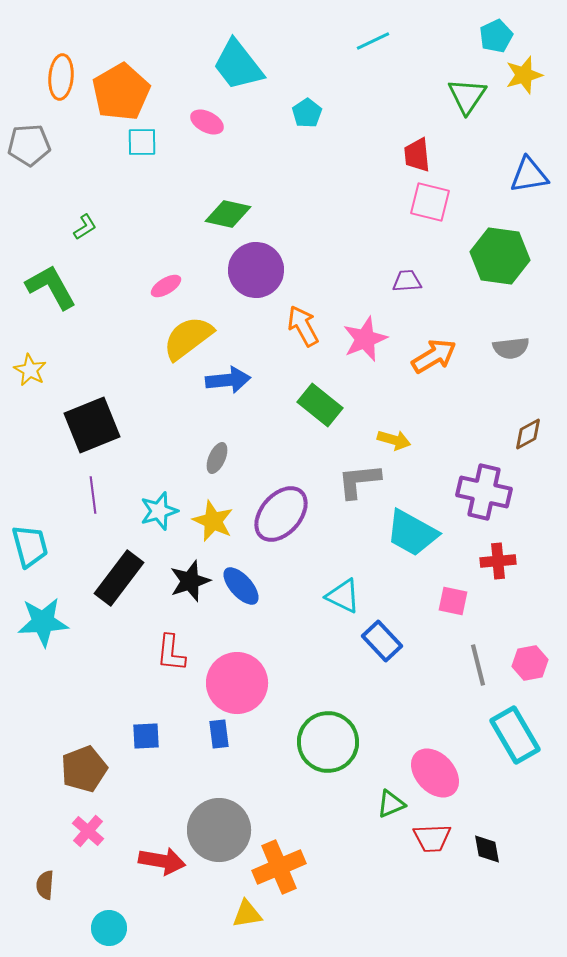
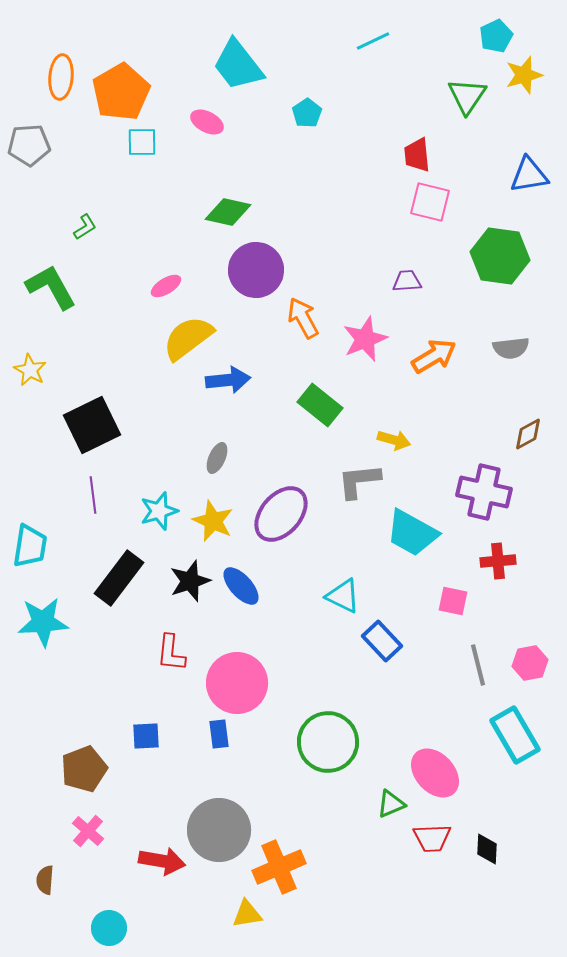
green diamond at (228, 214): moved 2 px up
orange arrow at (303, 326): moved 8 px up
black square at (92, 425): rotated 4 degrees counterclockwise
cyan trapezoid at (30, 546): rotated 24 degrees clockwise
black diamond at (487, 849): rotated 12 degrees clockwise
brown semicircle at (45, 885): moved 5 px up
